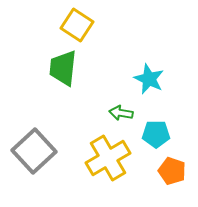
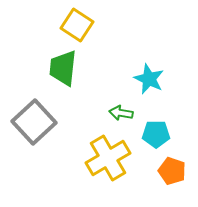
gray square: moved 29 px up
